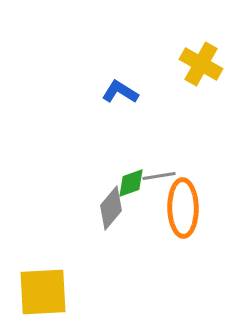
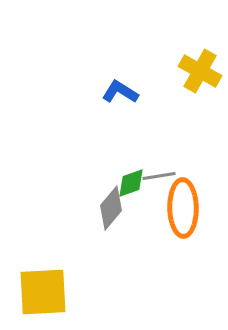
yellow cross: moved 1 px left, 7 px down
